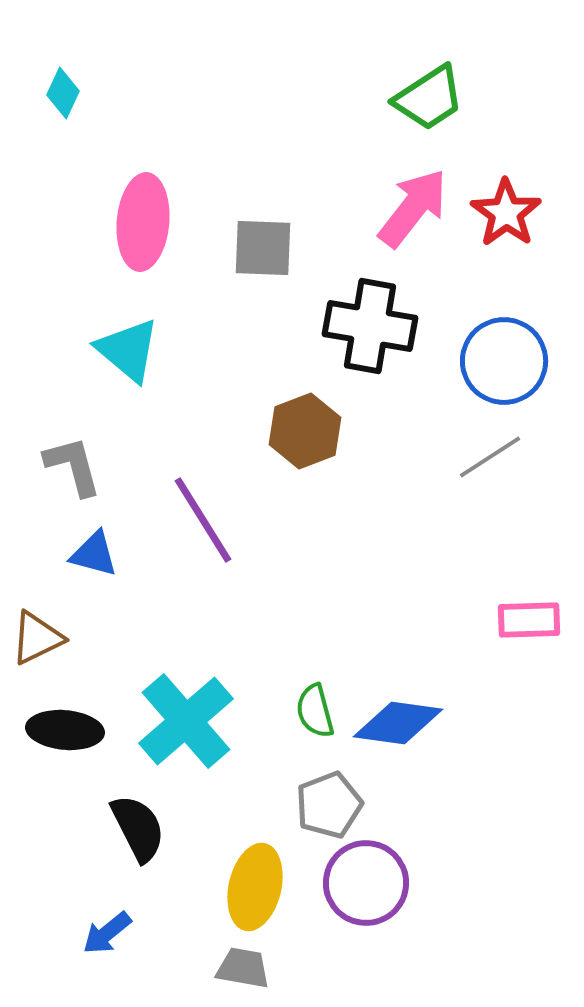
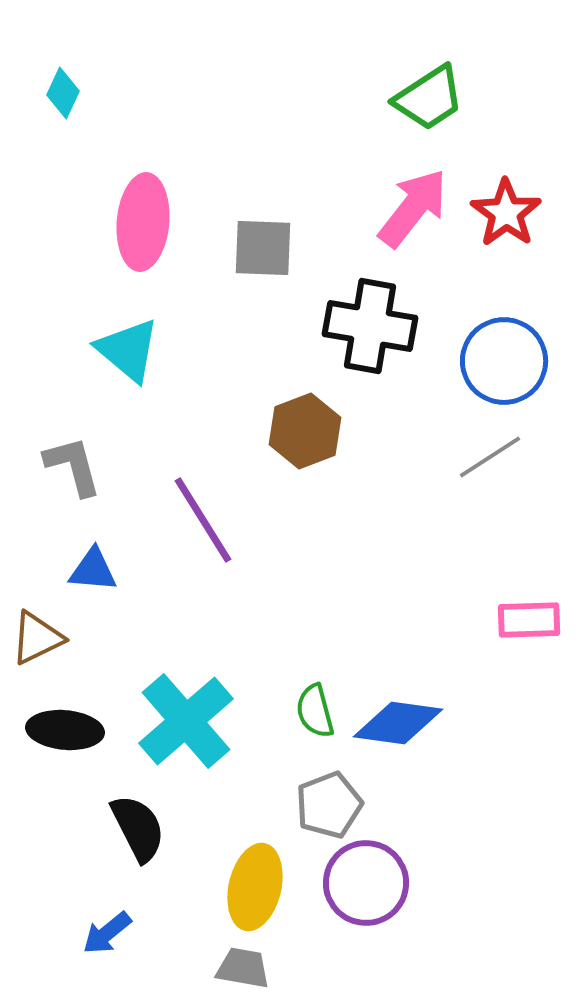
blue triangle: moved 1 px left, 16 px down; rotated 10 degrees counterclockwise
